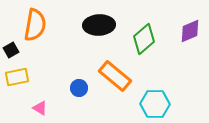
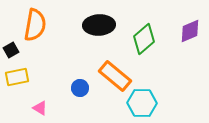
blue circle: moved 1 px right
cyan hexagon: moved 13 px left, 1 px up
